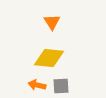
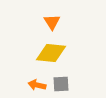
yellow diamond: moved 2 px right, 5 px up
gray square: moved 2 px up
